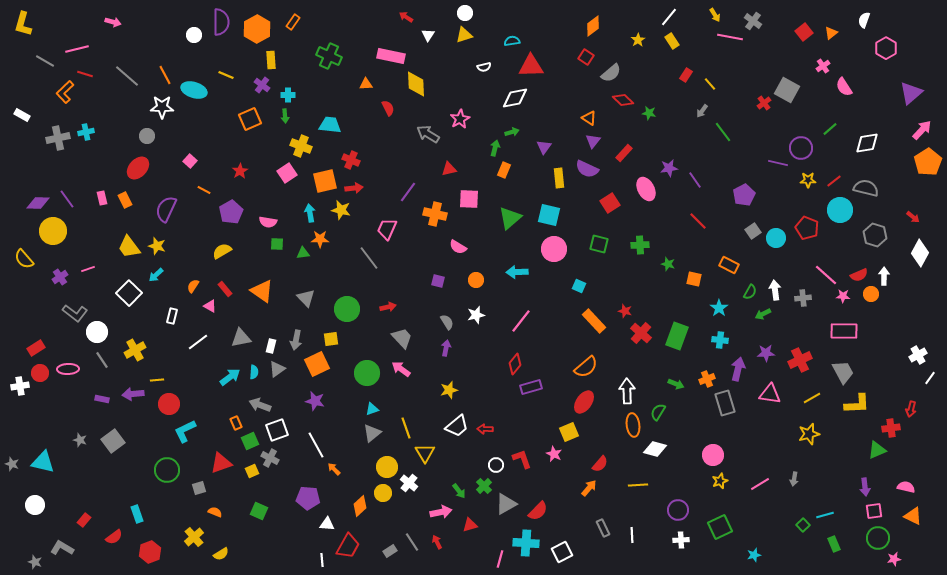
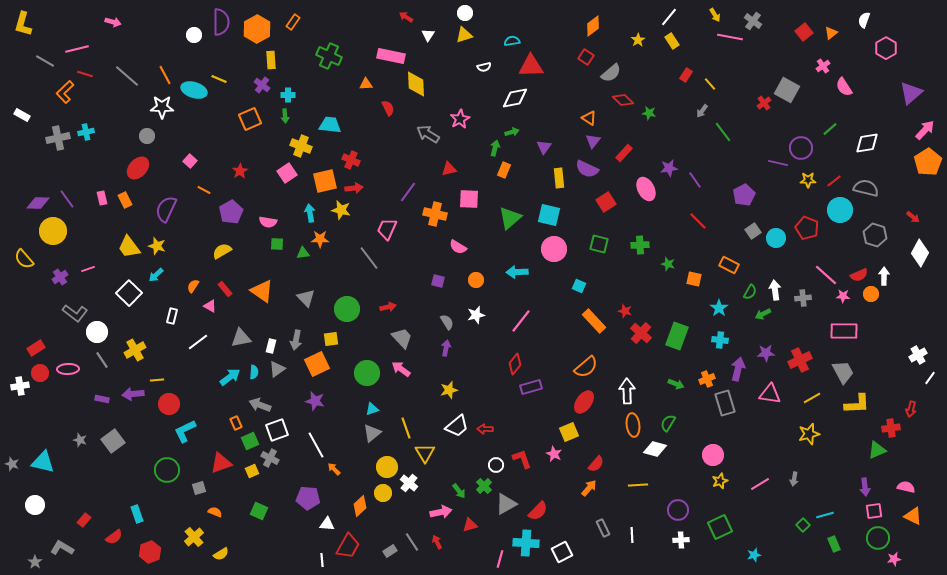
yellow line at (226, 75): moved 7 px left, 4 px down
pink arrow at (922, 130): moved 3 px right
red square at (610, 203): moved 4 px left, 1 px up
green semicircle at (658, 412): moved 10 px right, 11 px down
red semicircle at (600, 464): moved 4 px left
gray star at (35, 562): rotated 16 degrees clockwise
